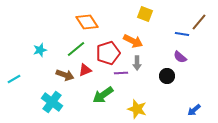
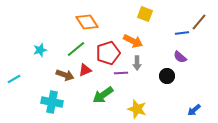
blue line: moved 1 px up; rotated 16 degrees counterclockwise
cyan cross: rotated 25 degrees counterclockwise
